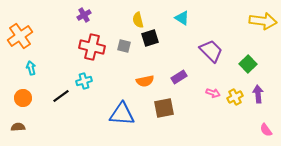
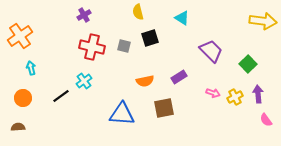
yellow semicircle: moved 8 px up
cyan cross: rotated 21 degrees counterclockwise
pink semicircle: moved 10 px up
